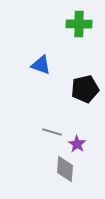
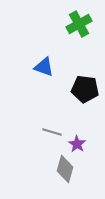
green cross: rotated 30 degrees counterclockwise
blue triangle: moved 3 px right, 2 px down
black pentagon: rotated 20 degrees clockwise
gray diamond: rotated 12 degrees clockwise
